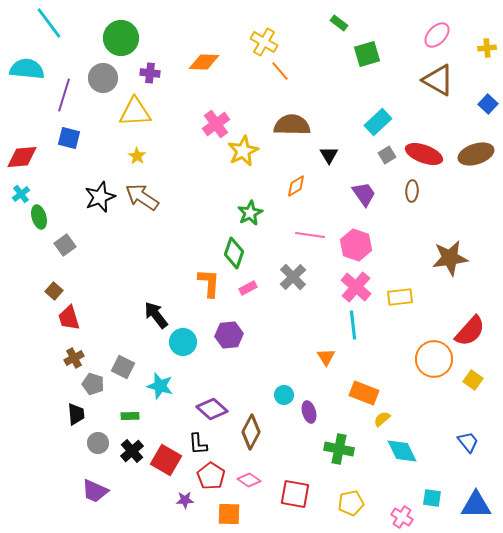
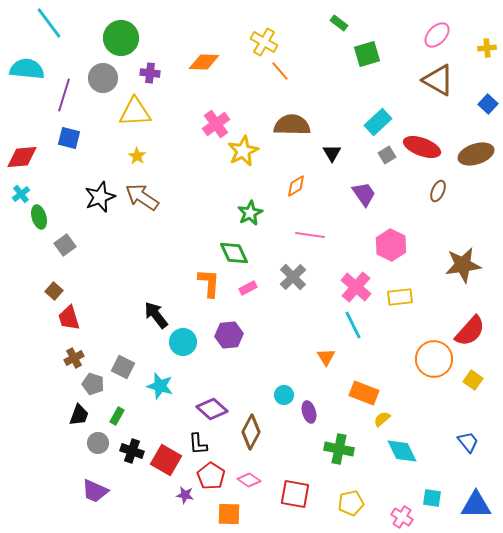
red ellipse at (424, 154): moved 2 px left, 7 px up
black triangle at (329, 155): moved 3 px right, 2 px up
brown ellipse at (412, 191): moved 26 px right; rotated 20 degrees clockwise
pink hexagon at (356, 245): moved 35 px right; rotated 8 degrees clockwise
green diamond at (234, 253): rotated 44 degrees counterclockwise
brown star at (450, 258): moved 13 px right, 7 px down
cyan line at (353, 325): rotated 20 degrees counterclockwise
black trapezoid at (76, 414): moved 3 px right, 1 px down; rotated 25 degrees clockwise
green rectangle at (130, 416): moved 13 px left; rotated 60 degrees counterclockwise
black cross at (132, 451): rotated 30 degrees counterclockwise
purple star at (185, 500): moved 5 px up; rotated 12 degrees clockwise
